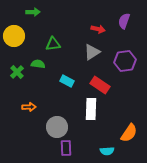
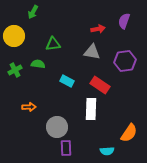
green arrow: rotated 120 degrees clockwise
red arrow: rotated 24 degrees counterclockwise
gray triangle: rotated 42 degrees clockwise
green cross: moved 2 px left, 2 px up; rotated 16 degrees clockwise
